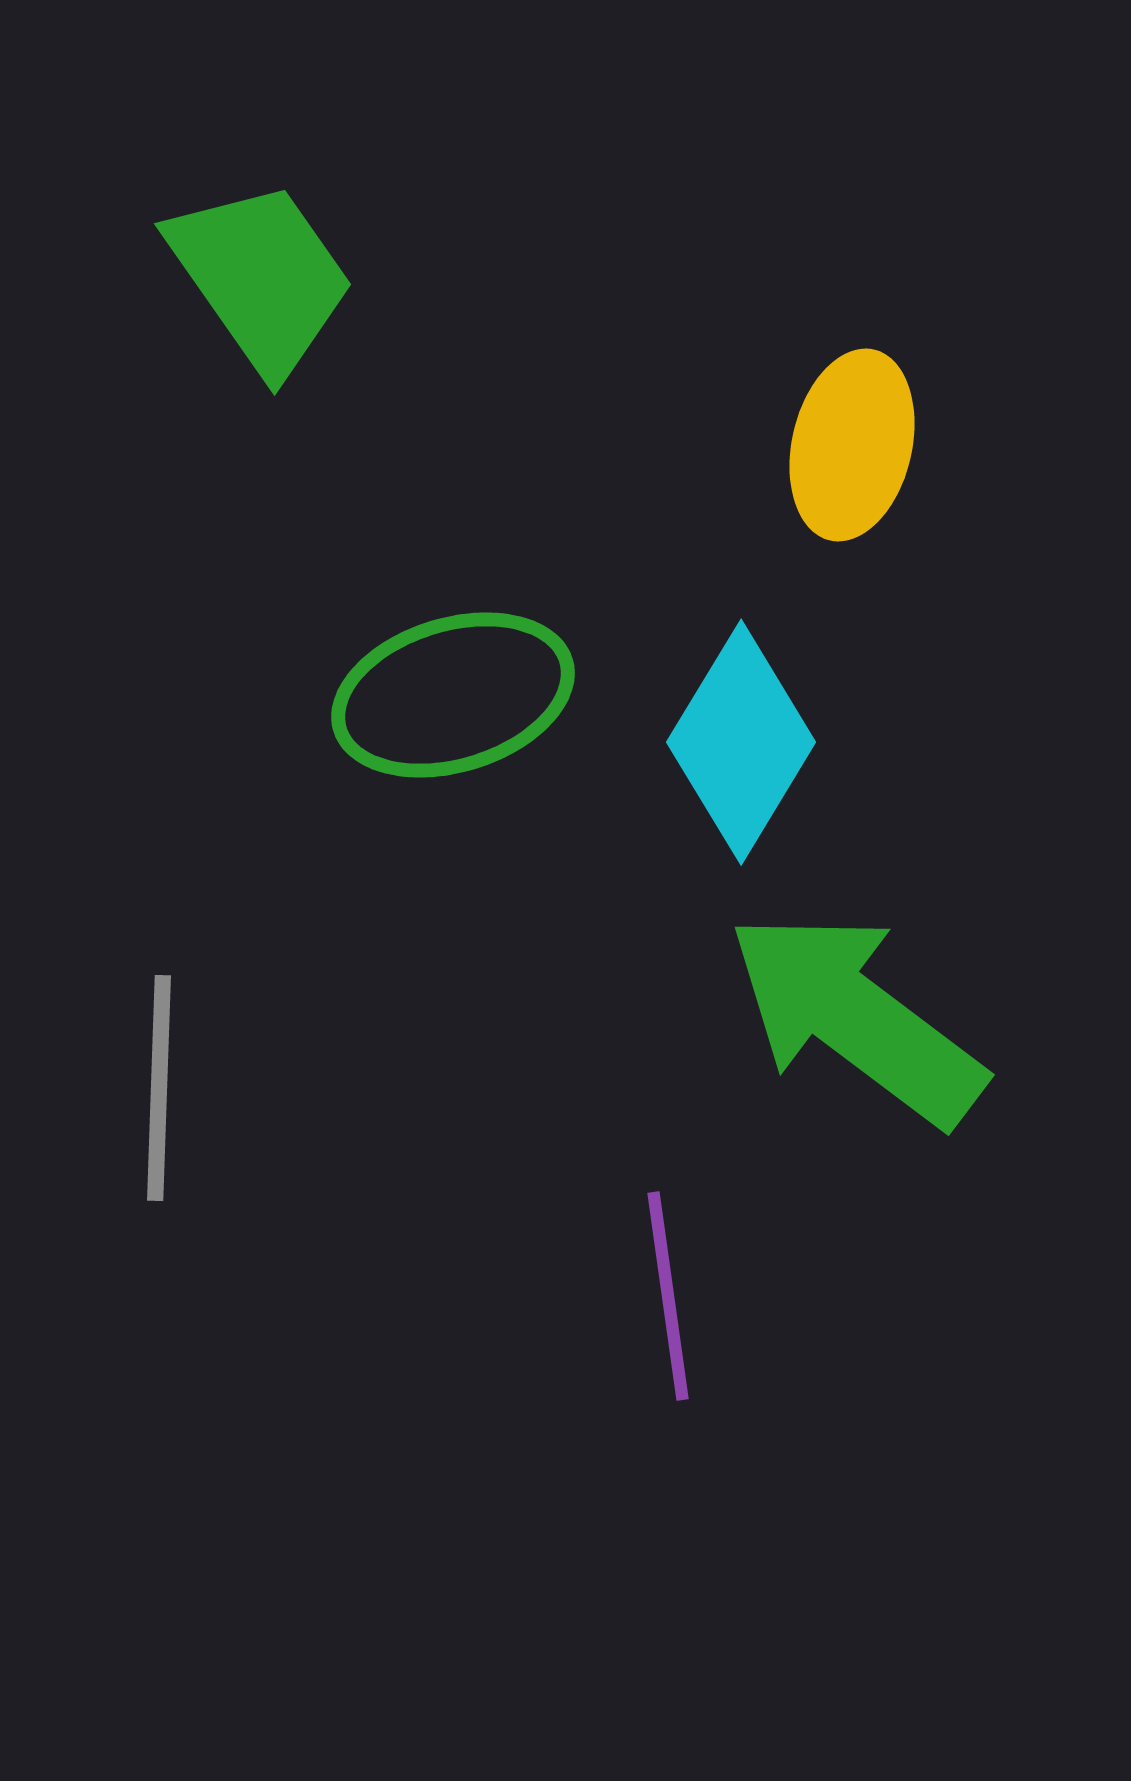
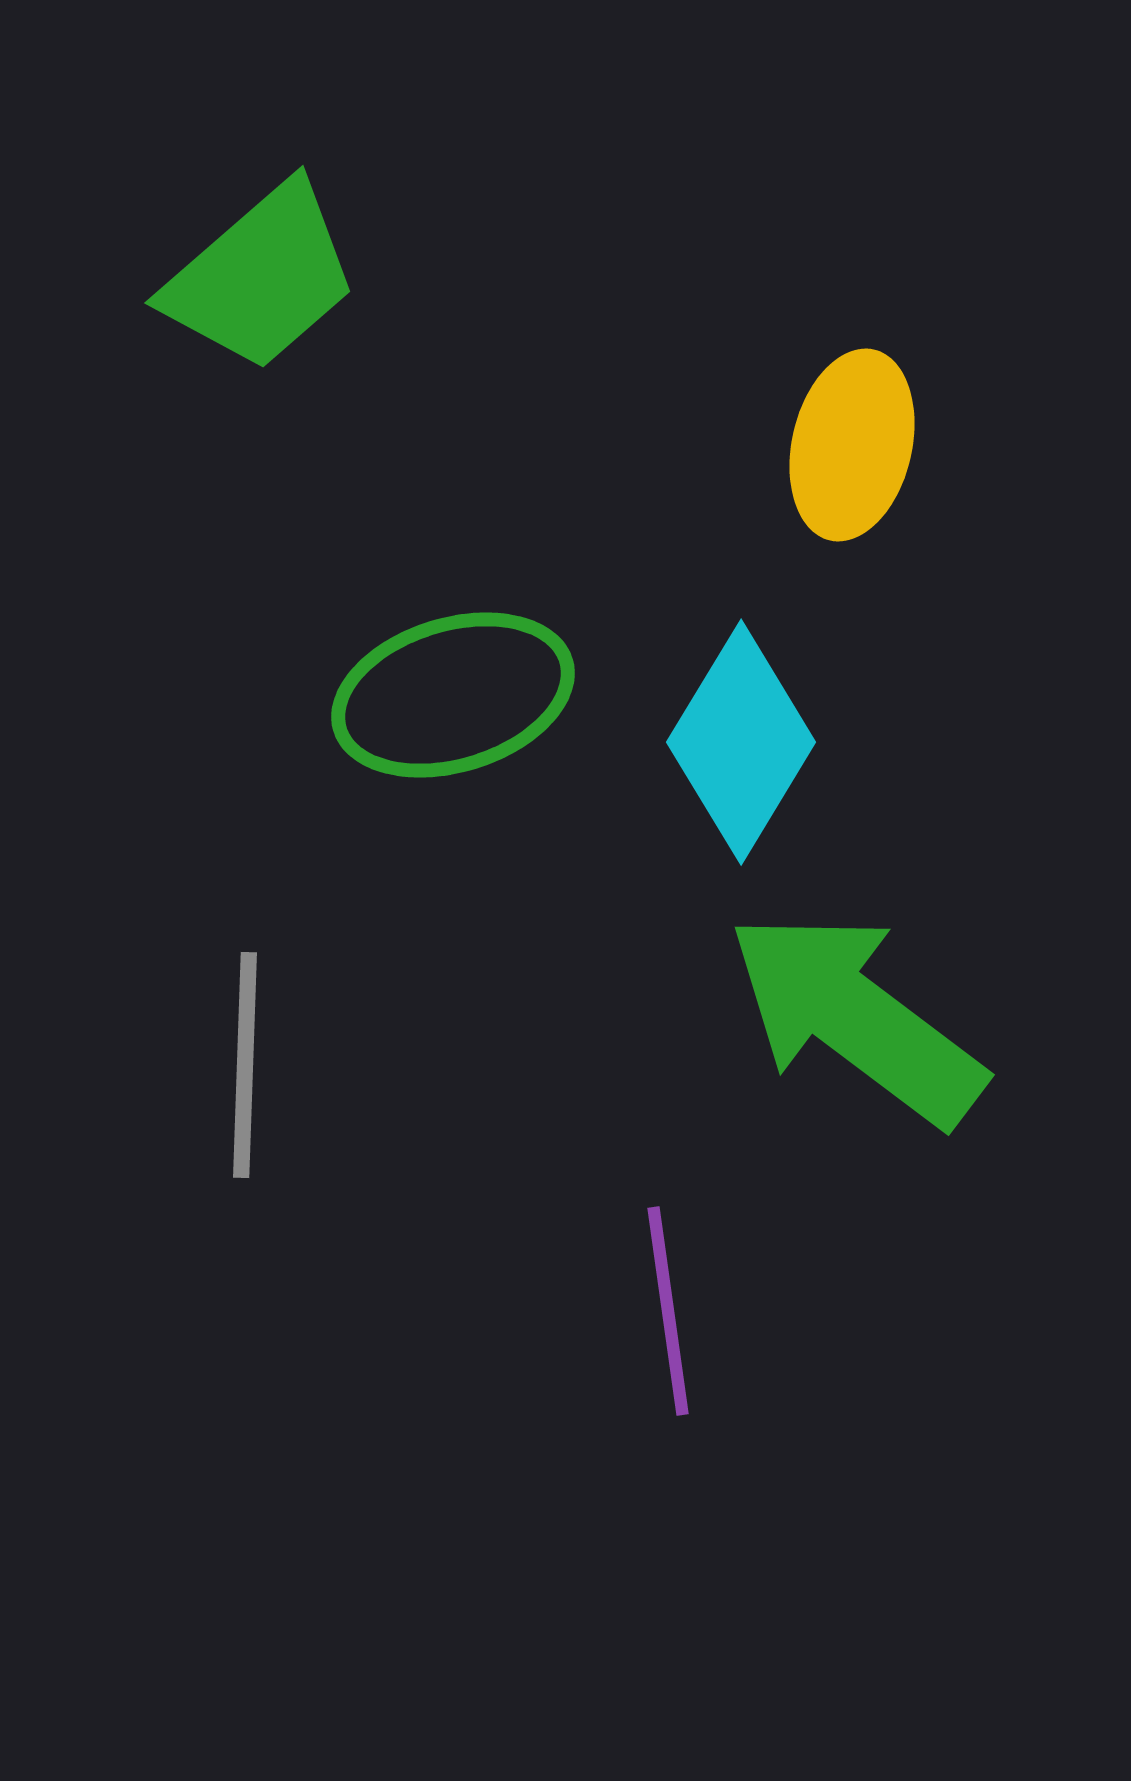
green trapezoid: rotated 84 degrees clockwise
gray line: moved 86 px right, 23 px up
purple line: moved 15 px down
